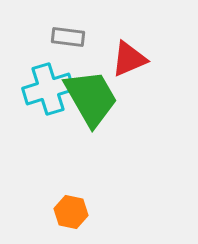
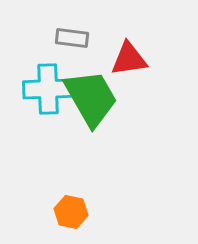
gray rectangle: moved 4 px right, 1 px down
red triangle: rotated 15 degrees clockwise
cyan cross: rotated 15 degrees clockwise
